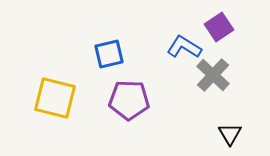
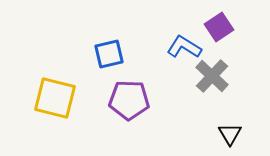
gray cross: moved 1 px left, 1 px down
